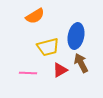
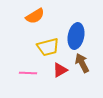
brown arrow: moved 1 px right
